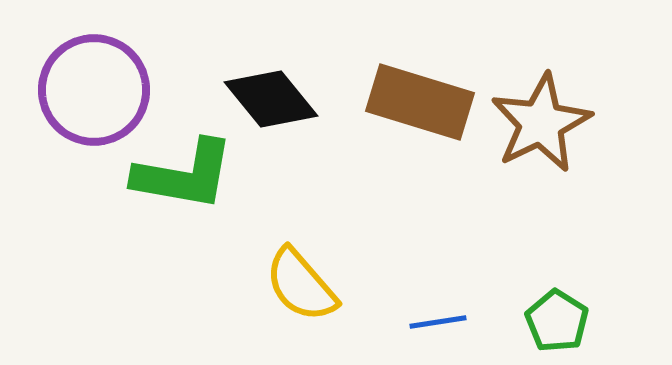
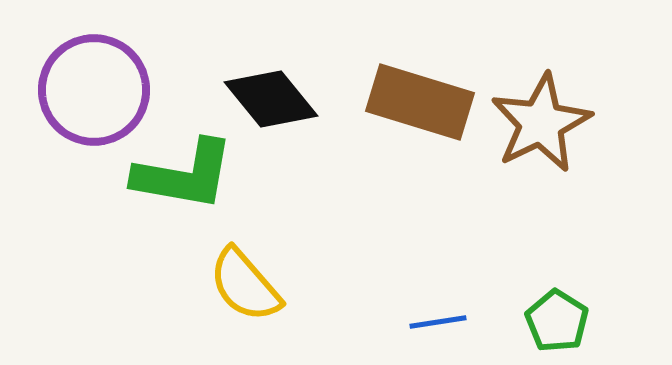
yellow semicircle: moved 56 px left
